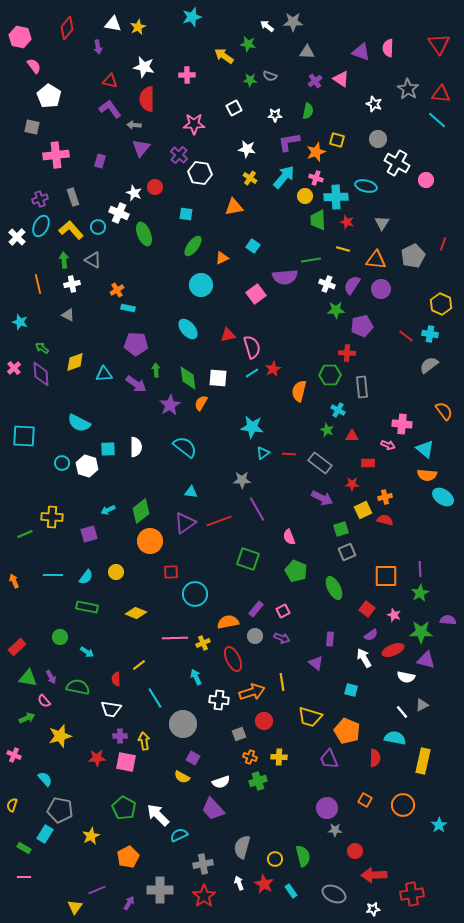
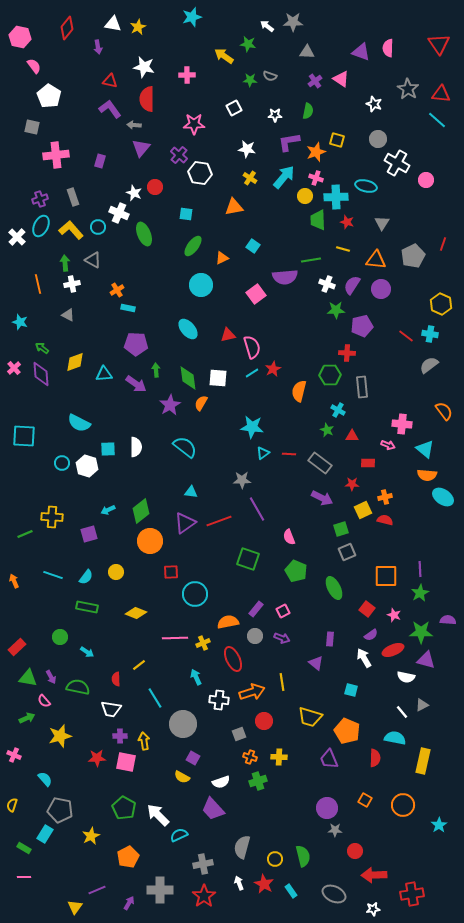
green arrow at (64, 260): moved 1 px right, 3 px down
cyan line at (53, 575): rotated 18 degrees clockwise
